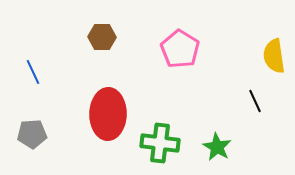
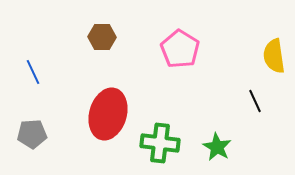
red ellipse: rotated 15 degrees clockwise
